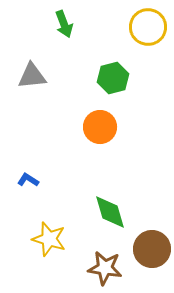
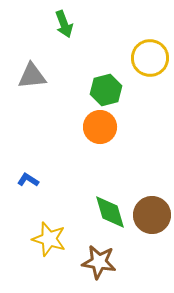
yellow circle: moved 2 px right, 31 px down
green hexagon: moved 7 px left, 12 px down
brown circle: moved 34 px up
brown star: moved 6 px left, 6 px up
